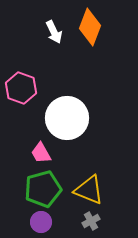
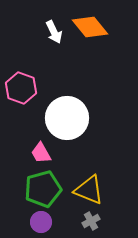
orange diamond: rotated 60 degrees counterclockwise
